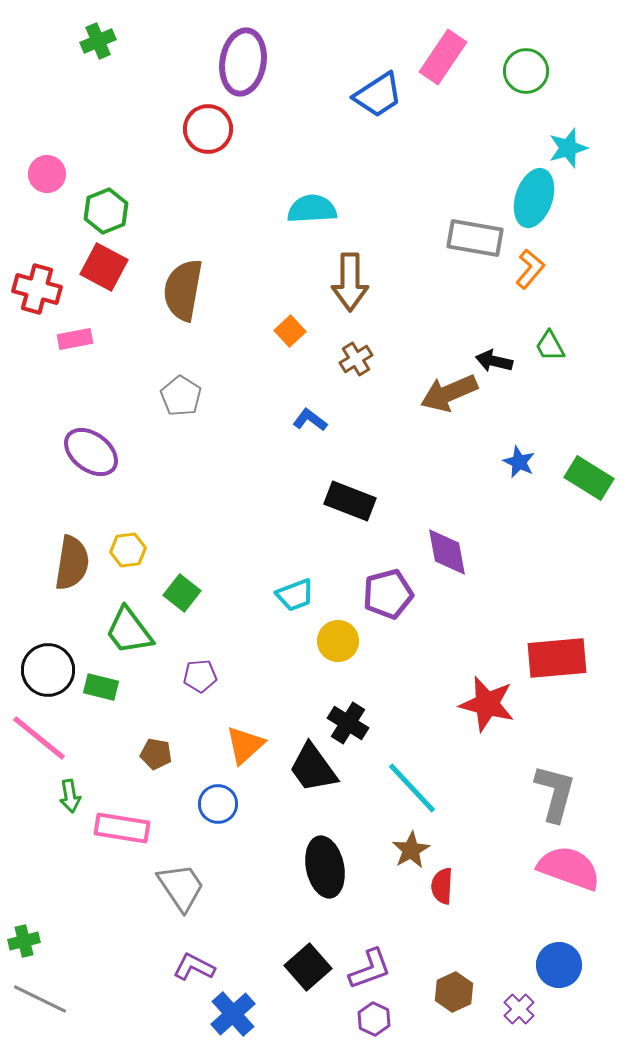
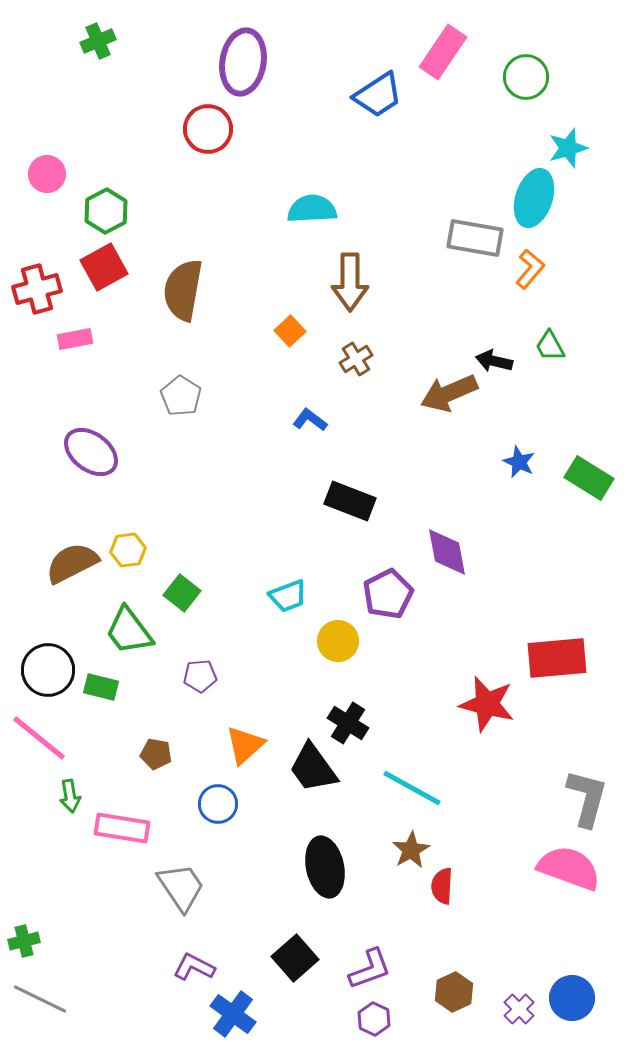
pink rectangle at (443, 57): moved 5 px up
green circle at (526, 71): moved 6 px down
green hexagon at (106, 211): rotated 6 degrees counterclockwise
red square at (104, 267): rotated 33 degrees clockwise
red cross at (37, 289): rotated 30 degrees counterclockwise
brown semicircle at (72, 563): rotated 126 degrees counterclockwise
purple pentagon at (388, 594): rotated 12 degrees counterclockwise
cyan trapezoid at (295, 595): moved 7 px left, 1 px down
cyan line at (412, 788): rotated 18 degrees counterclockwise
gray L-shape at (555, 793): moved 32 px right, 5 px down
blue circle at (559, 965): moved 13 px right, 33 px down
black square at (308, 967): moved 13 px left, 9 px up
blue cross at (233, 1014): rotated 12 degrees counterclockwise
